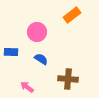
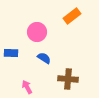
orange rectangle: moved 1 px down
blue rectangle: moved 1 px down
blue semicircle: moved 3 px right, 1 px up
pink arrow: rotated 24 degrees clockwise
